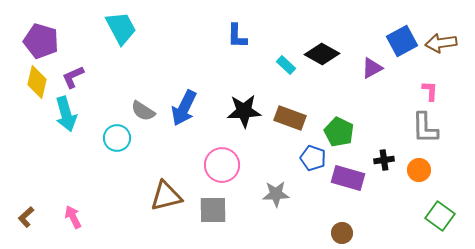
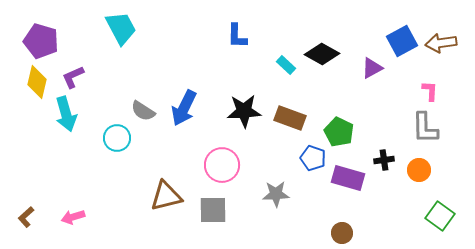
pink arrow: rotated 80 degrees counterclockwise
